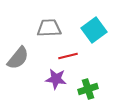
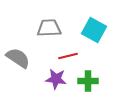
cyan square: rotated 25 degrees counterclockwise
gray semicircle: rotated 95 degrees counterclockwise
green cross: moved 8 px up; rotated 18 degrees clockwise
